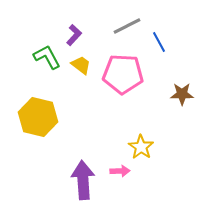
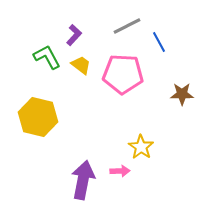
purple arrow: rotated 15 degrees clockwise
